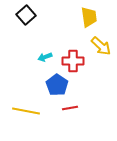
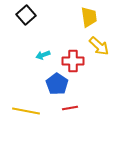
yellow arrow: moved 2 px left
cyan arrow: moved 2 px left, 2 px up
blue pentagon: moved 1 px up
